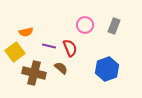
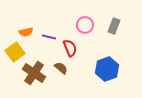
purple line: moved 9 px up
brown cross: rotated 20 degrees clockwise
